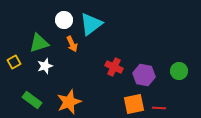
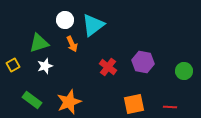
white circle: moved 1 px right
cyan triangle: moved 2 px right, 1 px down
yellow square: moved 1 px left, 3 px down
red cross: moved 6 px left; rotated 12 degrees clockwise
green circle: moved 5 px right
purple hexagon: moved 1 px left, 13 px up
red line: moved 11 px right, 1 px up
